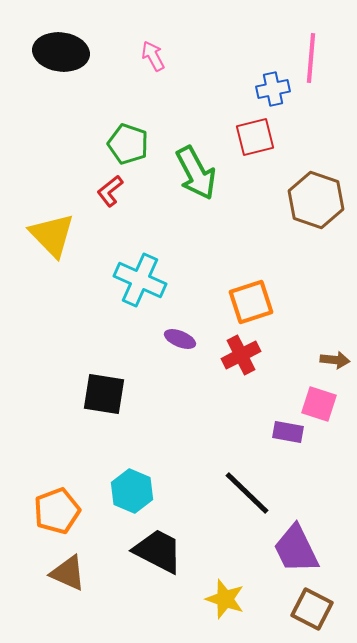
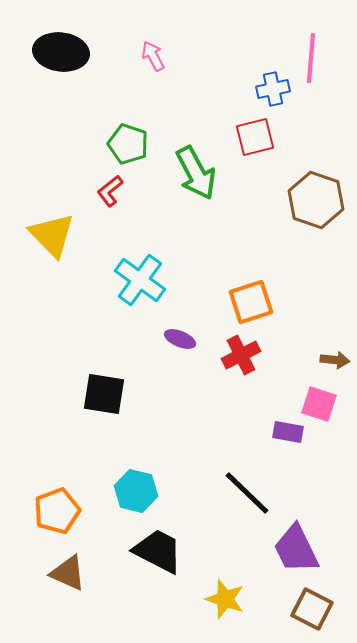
cyan cross: rotated 12 degrees clockwise
cyan hexagon: moved 4 px right; rotated 9 degrees counterclockwise
